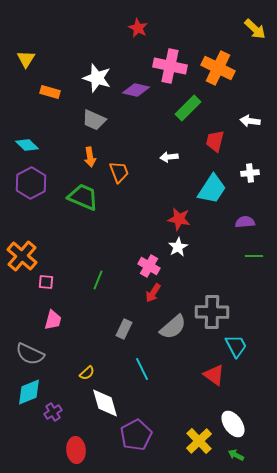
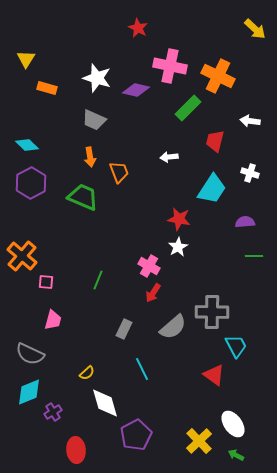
orange cross at (218, 68): moved 8 px down
orange rectangle at (50, 92): moved 3 px left, 4 px up
white cross at (250, 173): rotated 24 degrees clockwise
